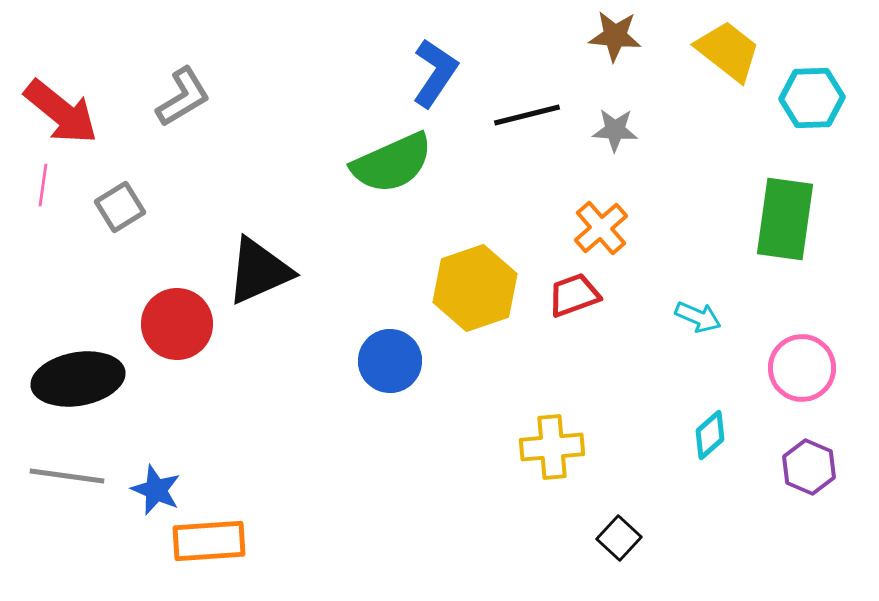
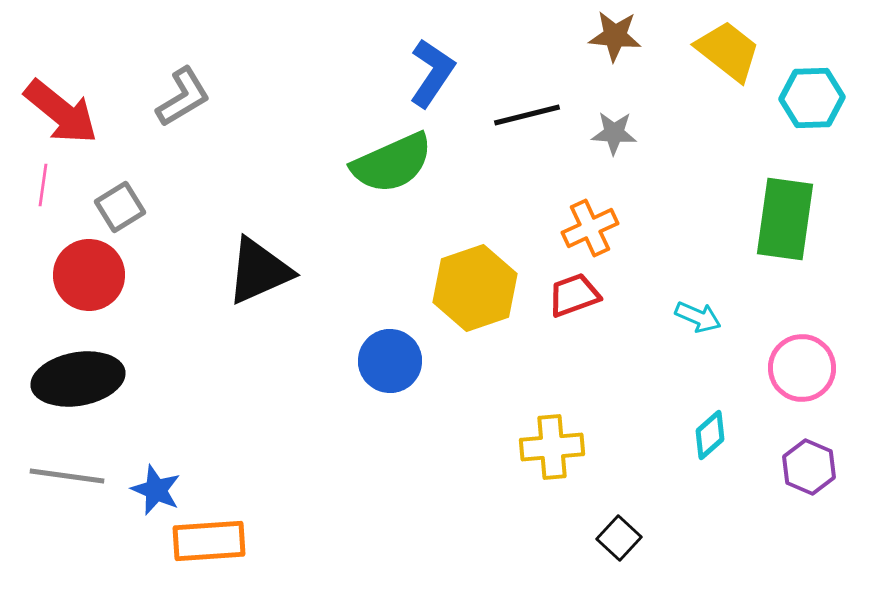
blue L-shape: moved 3 px left
gray star: moved 1 px left, 3 px down
orange cross: moved 11 px left; rotated 16 degrees clockwise
red circle: moved 88 px left, 49 px up
